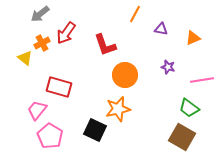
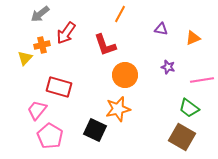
orange line: moved 15 px left
orange cross: moved 2 px down; rotated 14 degrees clockwise
yellow triangle: rotated 35 degrees clockwise
